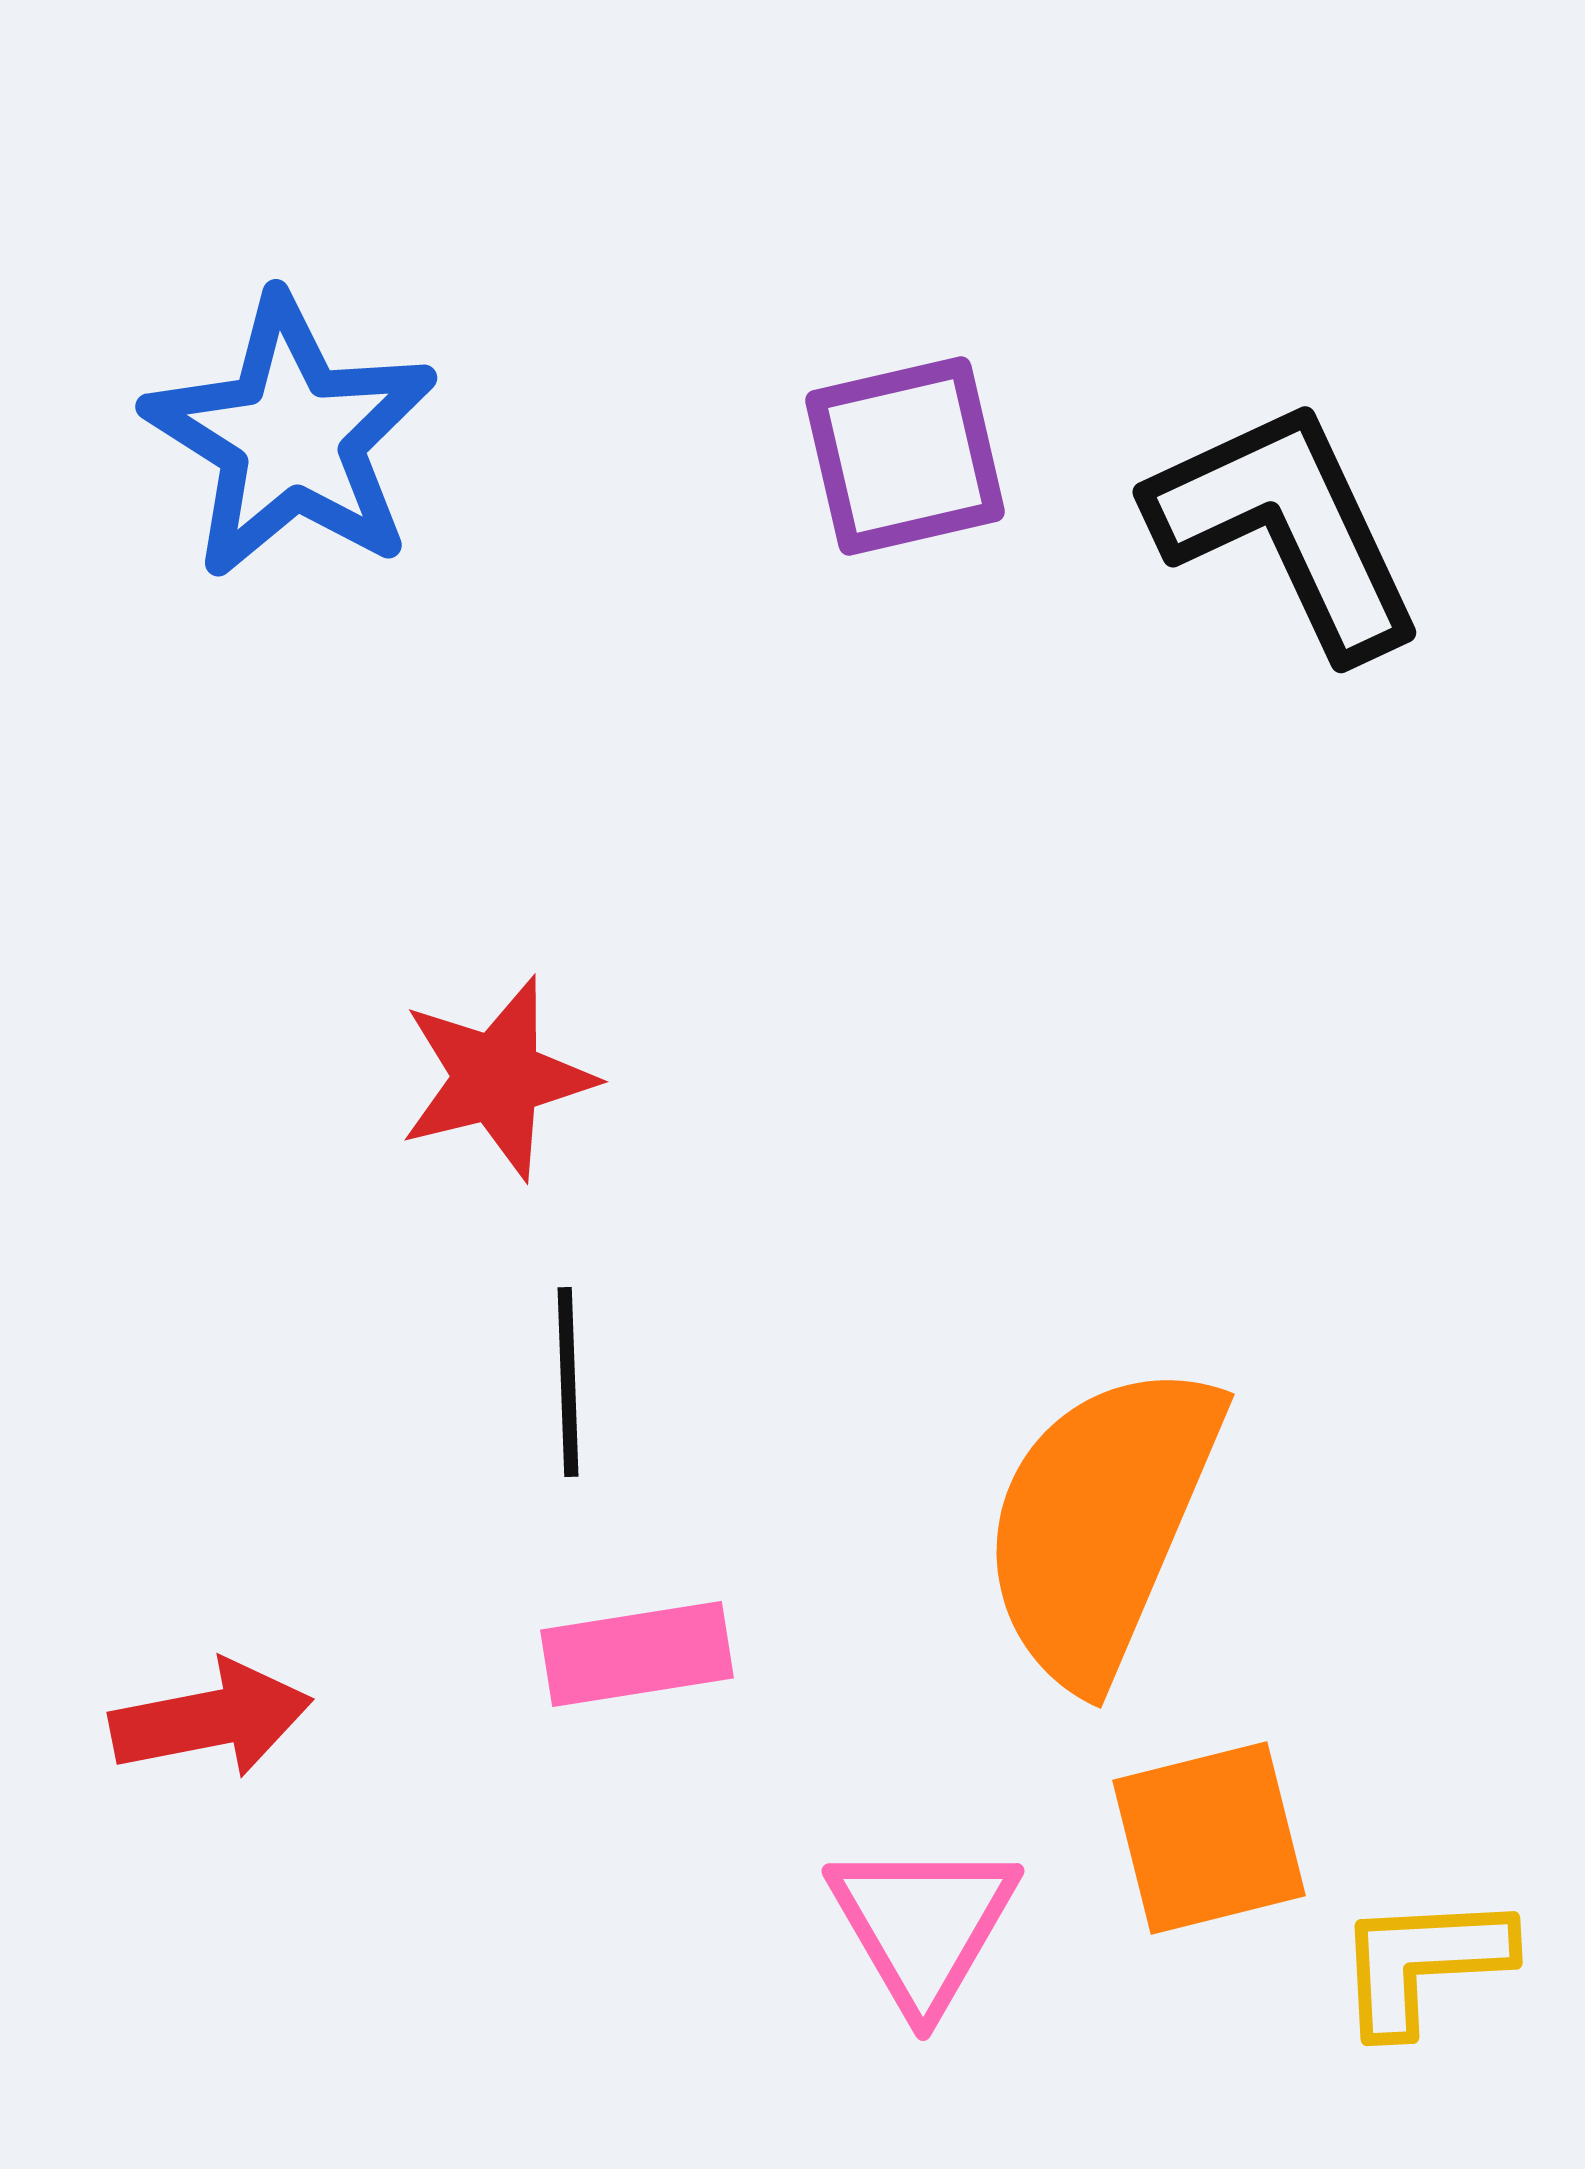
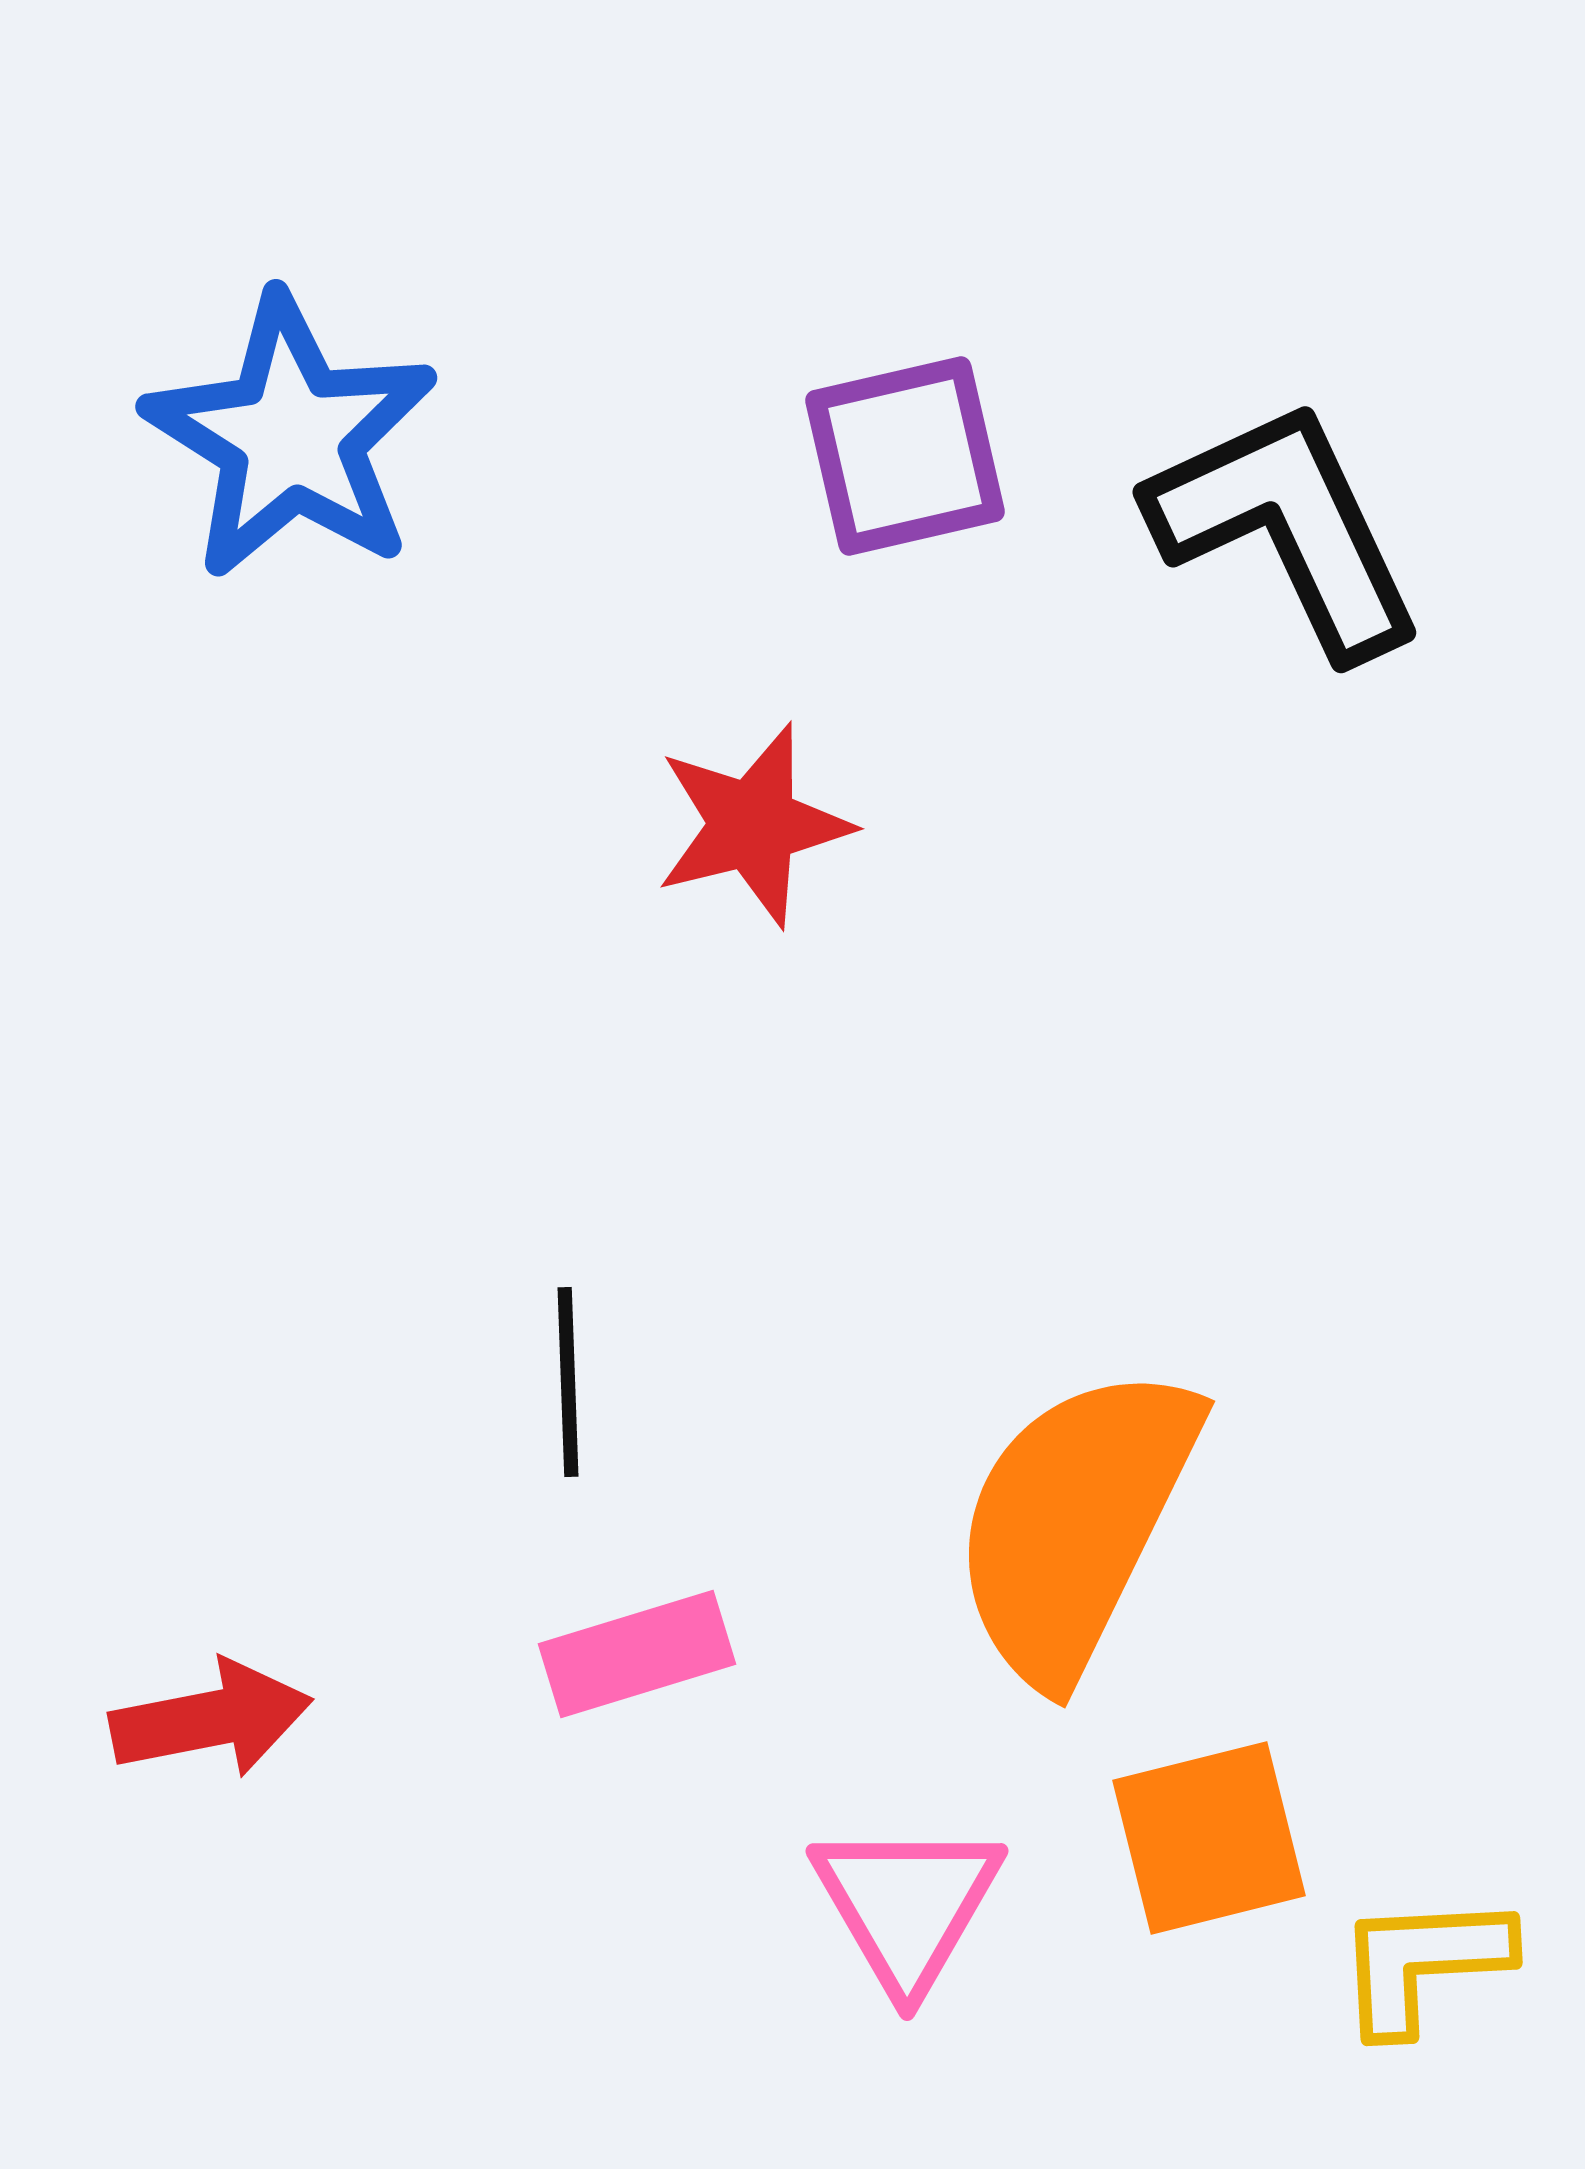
red star: moved 256 px right, 253 px up
orange semicircle: moved 26 px left; rotated 3 degrees clockwise
pink rectangle: rotated 8 degrees counterclockwise
pink triangle: moved 16 px left, 20 px up
